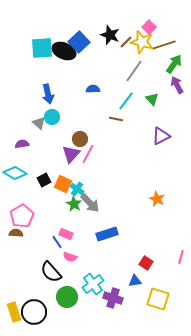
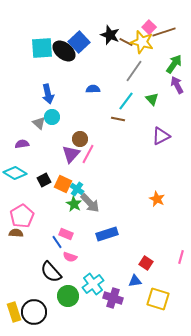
brown line at (126, 42): rotated 72 degrees clockwise
brown line at (164, 45): moved 13 px up
black ellipse at (64, 51): rotated 15 degrees clockwise
brown line at (116, 119): moved 2 px right
green circle at (67, 297): moved 1 px right, 1 px up
